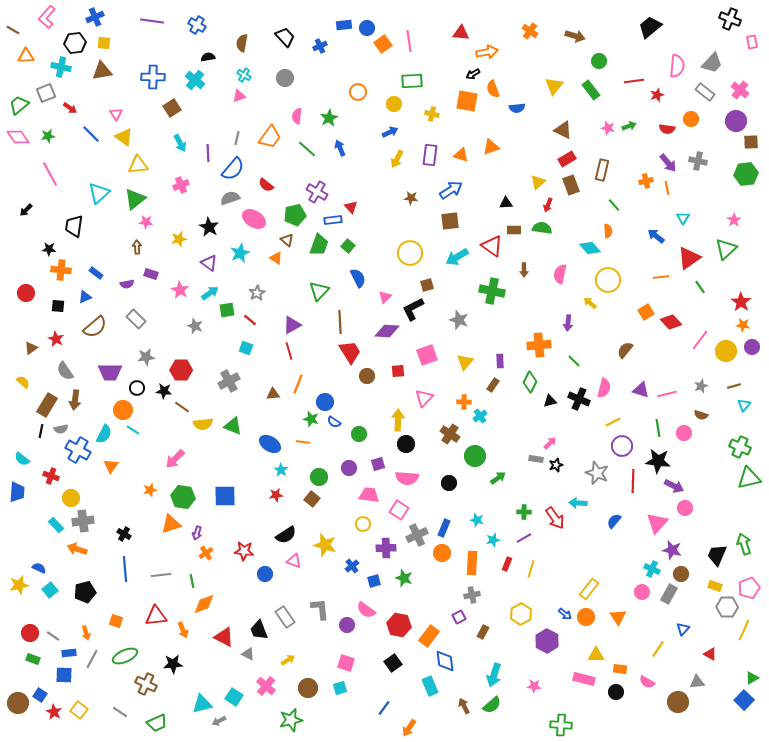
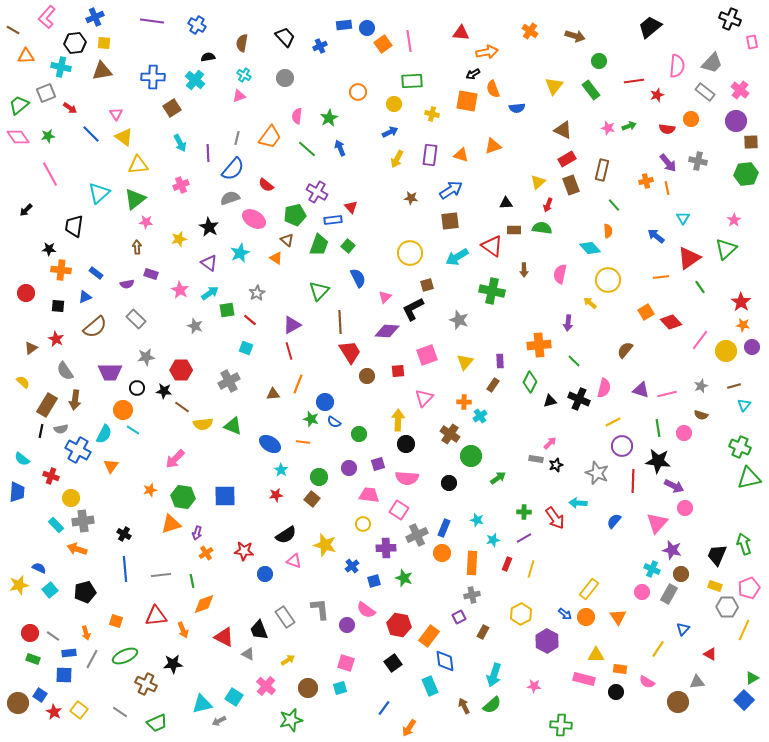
orange triangle at (491, 147): moved 2 px right, 1 px up
green circle at (475, 456): moved 4 px left
